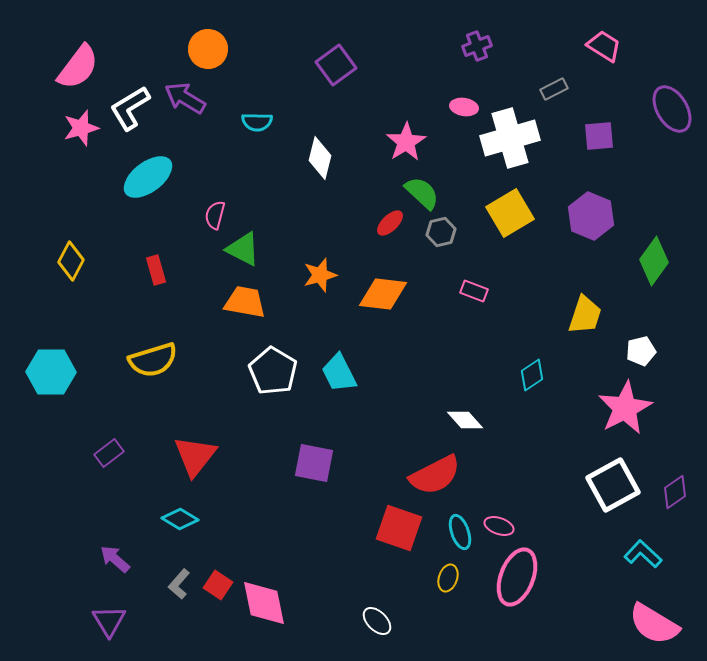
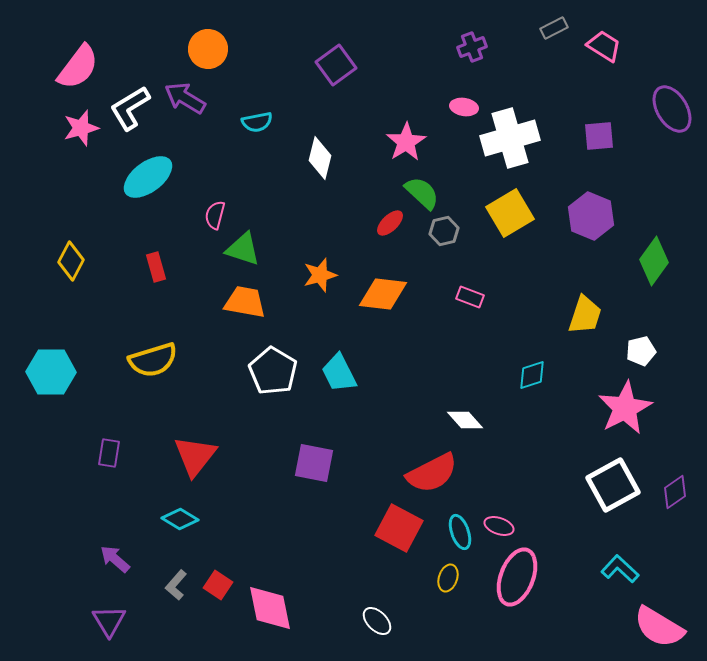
purple cross at (477, 46): moved 5 px left, 1 px down
gray rectangle at (554, 89): moved 61 px up
cyan semicircle at (257, 122): rotated 12 degrees counterclockwise
gray hexagon at (441, 232): moved 3 px right, 1 px up
green triangle at (243, 249): rotated 9 degrees counterclockwise
red rectangle at (156, 270): moved 3 px up
pink rectangle at (474, 291): moved 4 px left, 6 px down
cyan diamond at (532, 375): rotated 16 degrees clockwise
purple rectangle at (109, 453): rotated 44 degrees counterclockwise
red semicircle at (435, 475): moved 3 px left, 2 px up
red square at (399, 528): rotated 9 degrees clockwise
cyan L-shape at (643, 554): moved 23 px left, 15 px down
gray L-shape at (179, 584): moved 3 px left, 1 px down
pink diamond at (264, 603): moved 6 px right, 5 px down
pink semicircle at (654, 624): moved 5 px right, 3 px down
